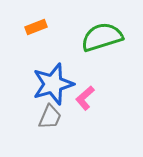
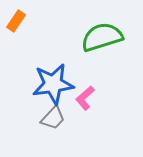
orange rectangle: moved 20 px left, 6 px up; rotated 35 degrees counterclockwise
blue star: rotated 9 degrees clockwise
gray trapezoid: moved 3 px right, 1 px down; rotated 20 degrees clockwise
